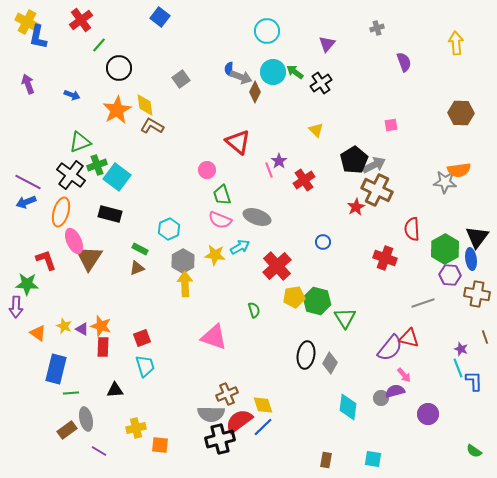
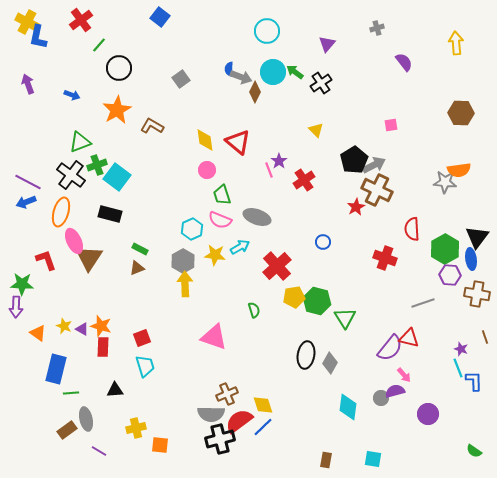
purple semicircle at (404, 62): rotated 18 degrees counterclockwise
yellow diamond at (145, 105): moved 60 px right, 35 px down
cyan hexagon at (169, 229): moved 23 px right
green star at (27, 284): moved 5 px left
